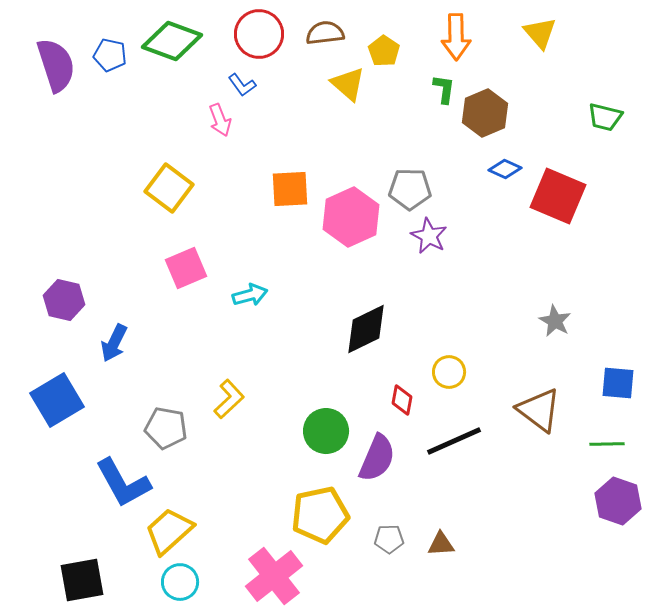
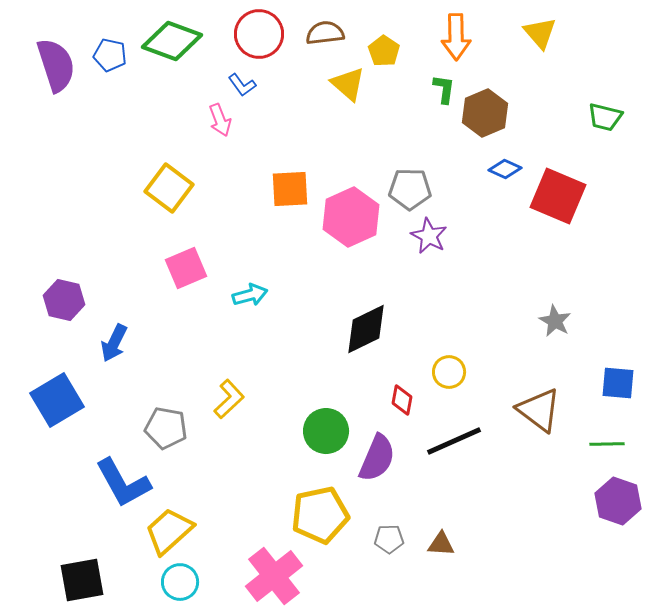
brown triangle at (441, 544): rotated 8 degrees clockwise
